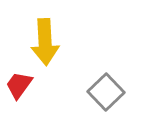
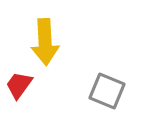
gray square: moved 1 px right, 1 px up; rotated 24 degrees counterclockwise
